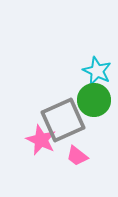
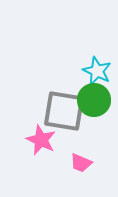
gray square: moved 1 px right, 9 px up; rotated 33 degrees clockwise
pink trapezoid: moved 4 px right, 7 px down; rotated 15 degrees counterclockwise
